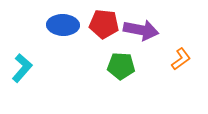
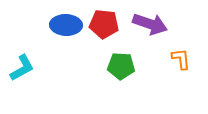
blue ellipse: moved 3 px right
purple arrow: moved 9 px right, 6 px up; rotated 8 degrees clockwise
orange L-shape: rotated 60 degrees counterclockwise
cyan L-shape: rotated 20 degrees clockwise
